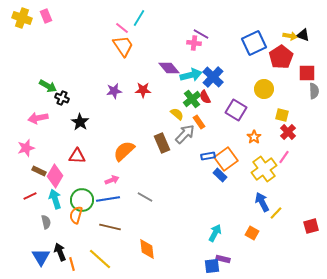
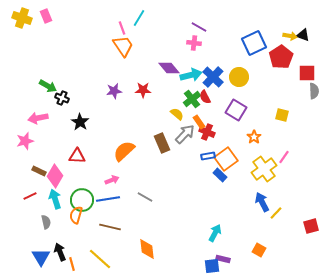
pink line at (122, 28): rotated 32 degrees clockwise
purple line at (201, 34): moved 2 px left, 7 px up
yellow circle at (264, 89): moved 25 px left, 12 px up
red cross at (288, 132): moved 81 px left; rotated 21 degrees counterclockwise
pink star at (26, 148): moved 1 px left, 7 px up
orange square at (252, 233): moved 7 px right, 17 px down
